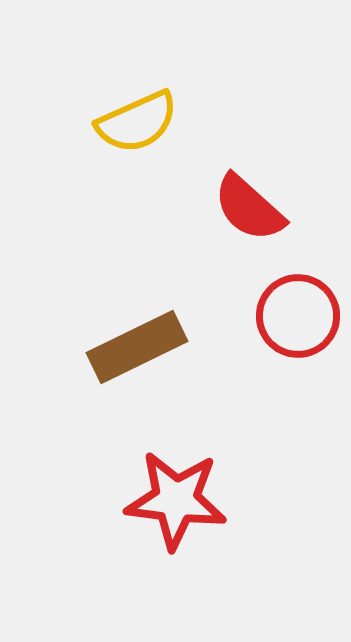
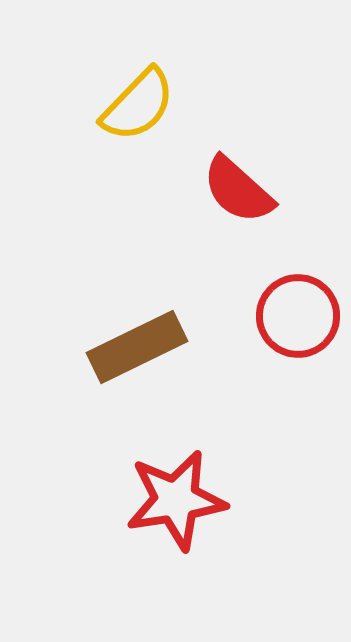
yellow semicircle: moved 1 px right, 17 px up; rotated 22 degrees counterclockwise
red semicircle: moved 11 px left, 18 px up
red star: rotated 16 degrees counterclockwise
